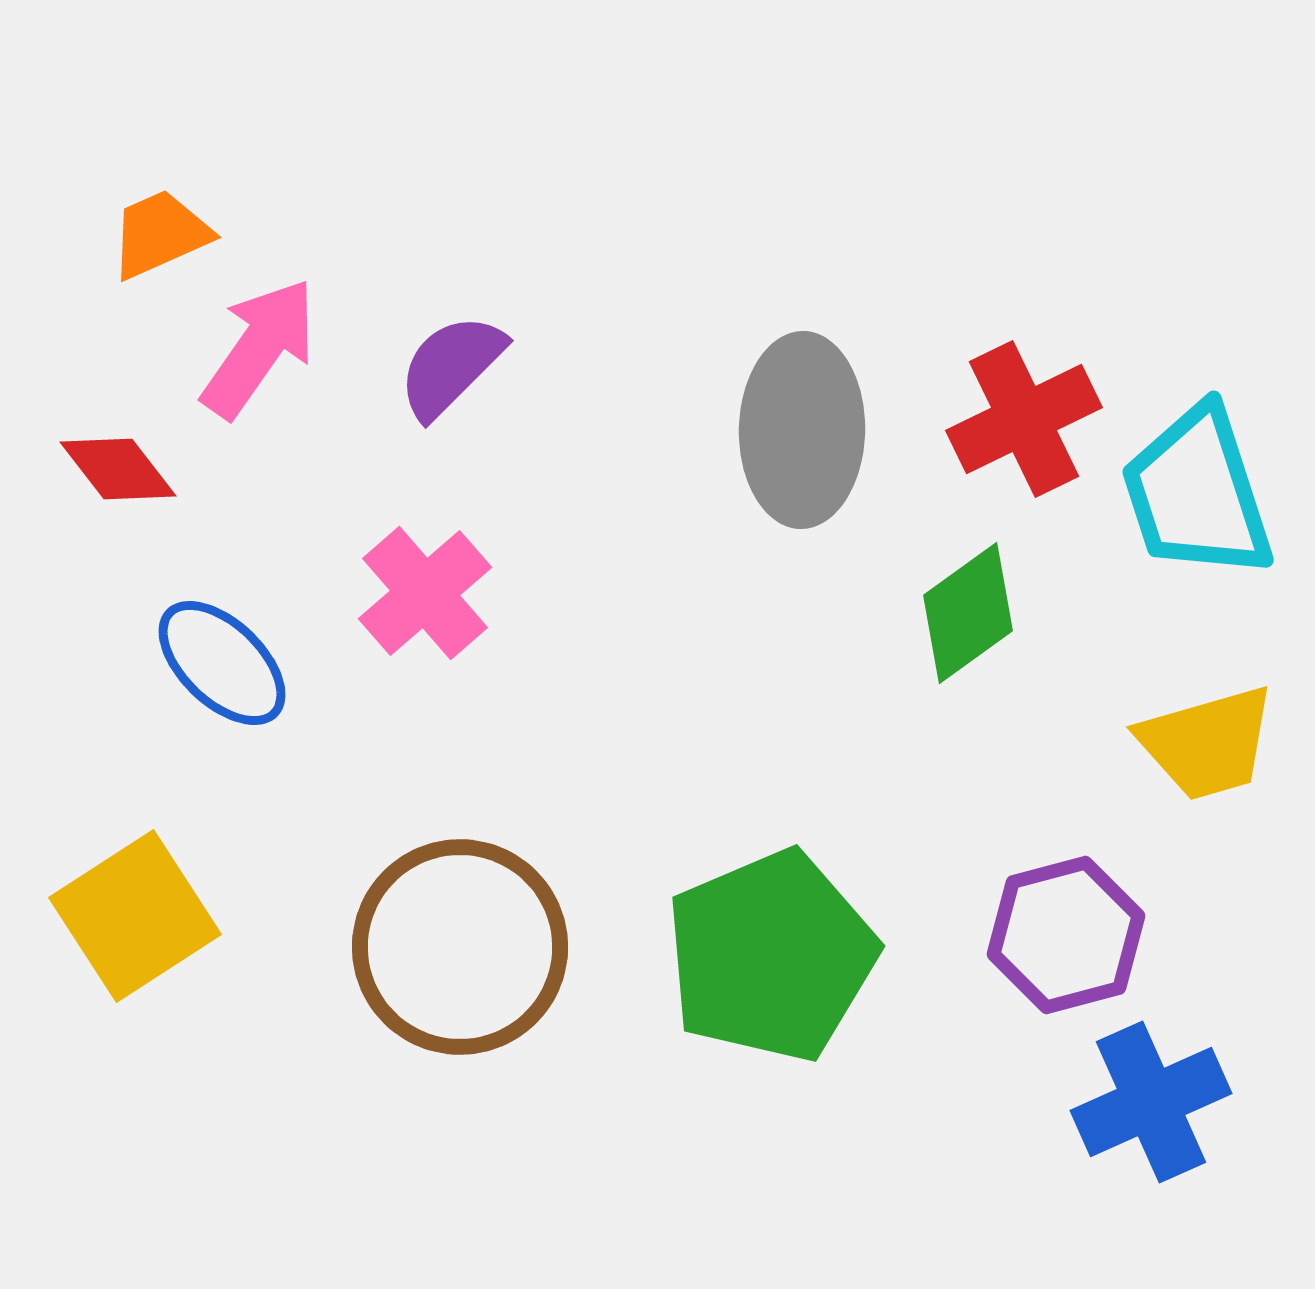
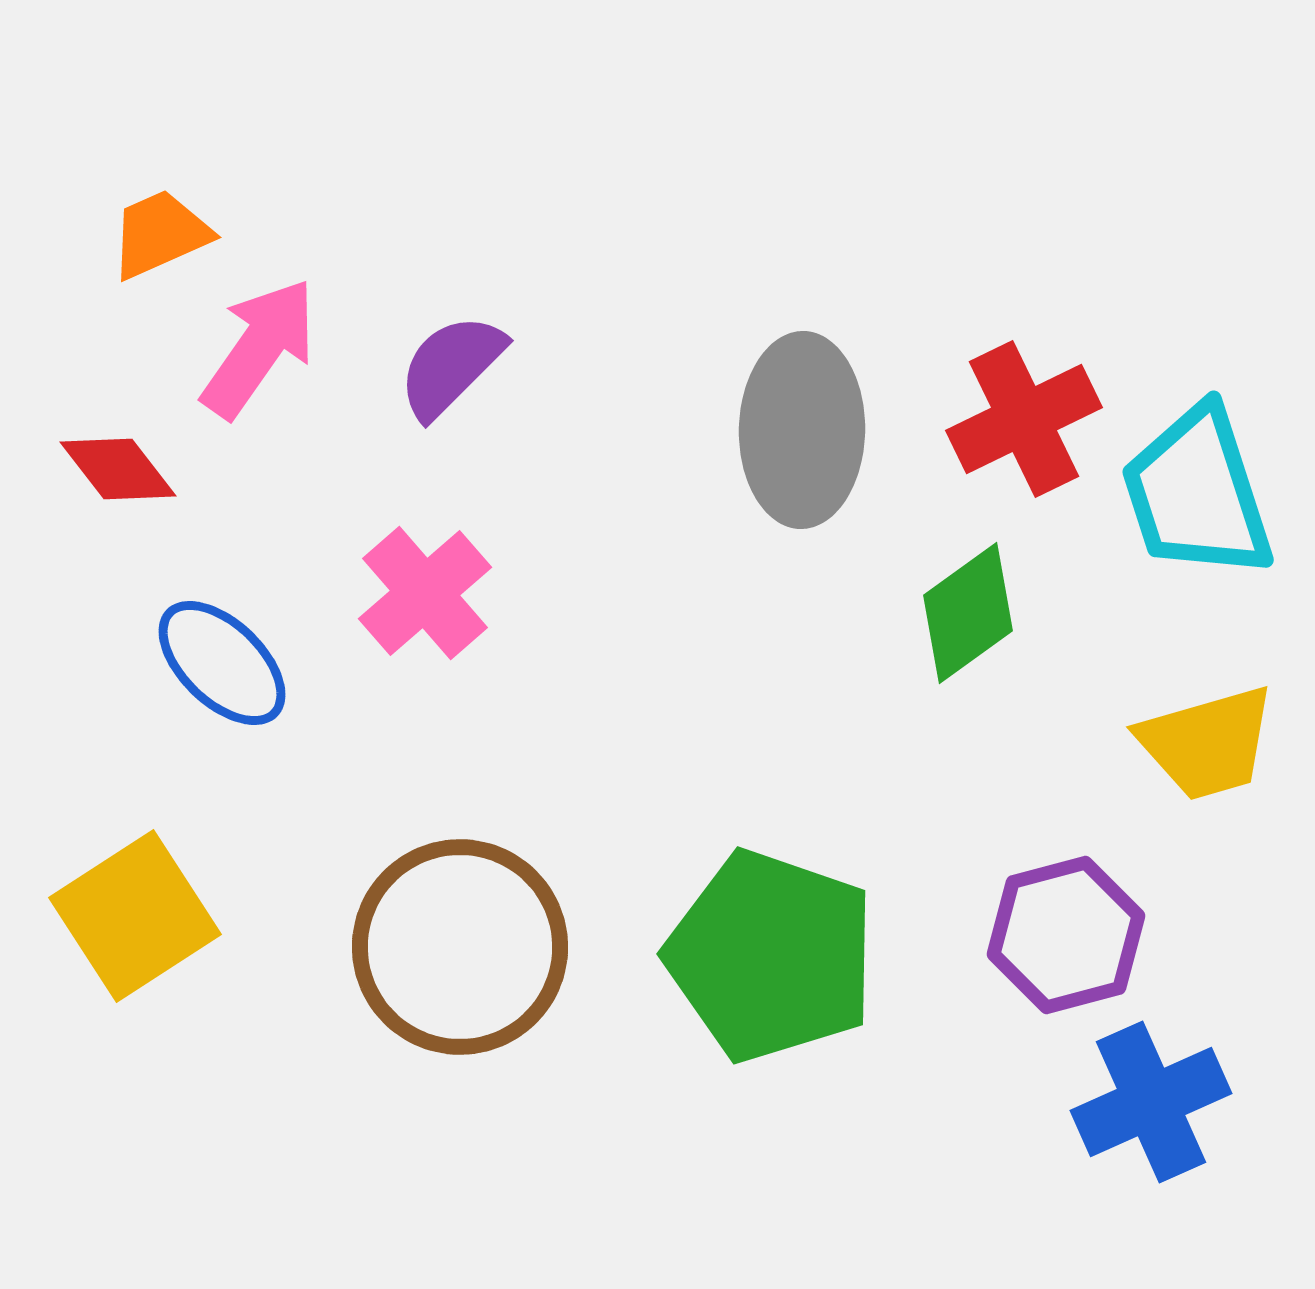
green pentagon: rotated 30 degrees counterclockwise
